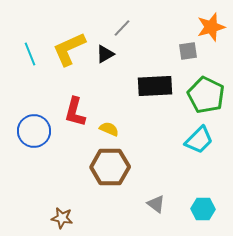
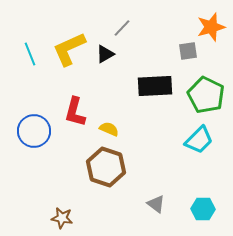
brown hexagon: moved 4 px left; rotated 18 degrees clockwise
